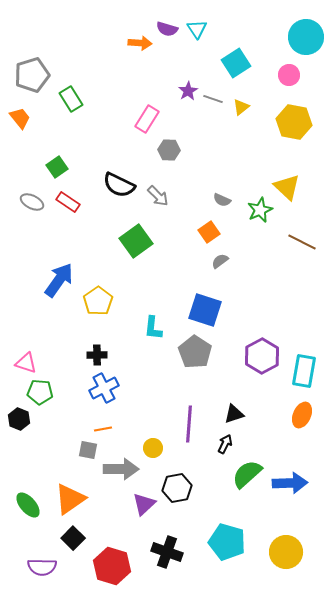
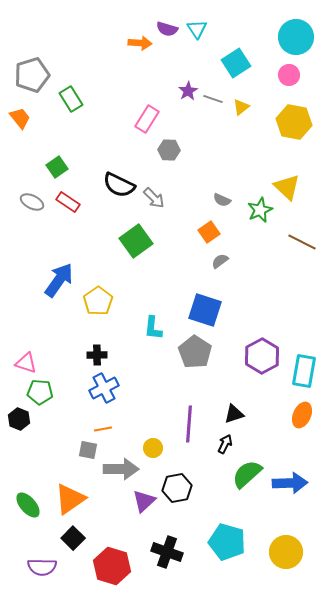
cyan circle at (306, 37): moved 10 px left
gray arrow at (158, 196): moved 4 px left, 2 px down
purple triangle at (144, 504): moved 3 px up
